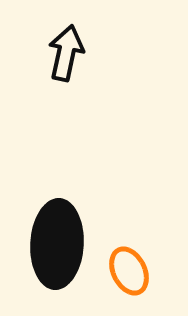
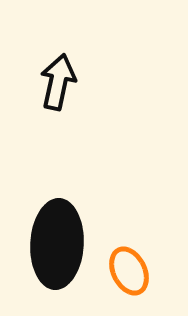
black arrow: moved 8 px left, 29 px down
